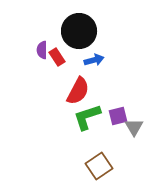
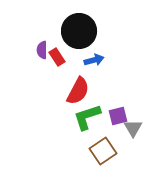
gray triangle: moved 1 px left, 1 px down
brown square: moved 4 px right, 15 px up
